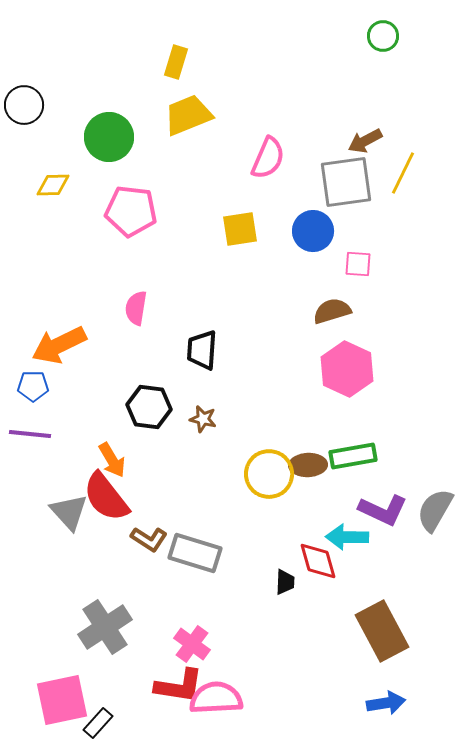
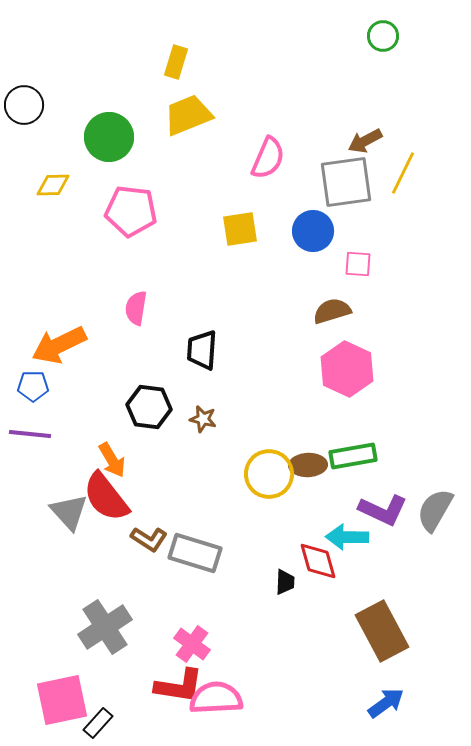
blue arrow at (386, 703): rotated 27 degrees counterclockwise
